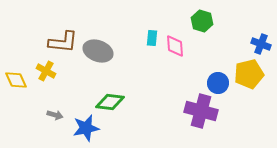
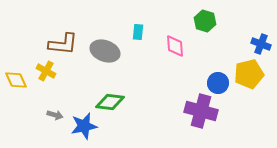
green hexagon: moved 3 px right
cyan rectangle: moved 14 px left, 6 px up
brown L-shape: moved 2 px down
gray ellipse: moved 7 px right
blue star: moved 2 px left, 2 px up
